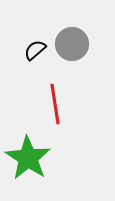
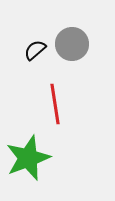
green star: rotated 18 degrees clockwise
